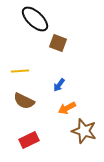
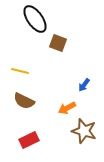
black ellipse: rotated 12 degrees clockwise
yellow line: rotated 18 degrees clockwise
blue arrow: moved 25 px right
